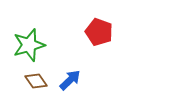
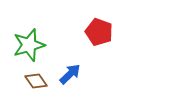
blue arrow: moved 6 px up
